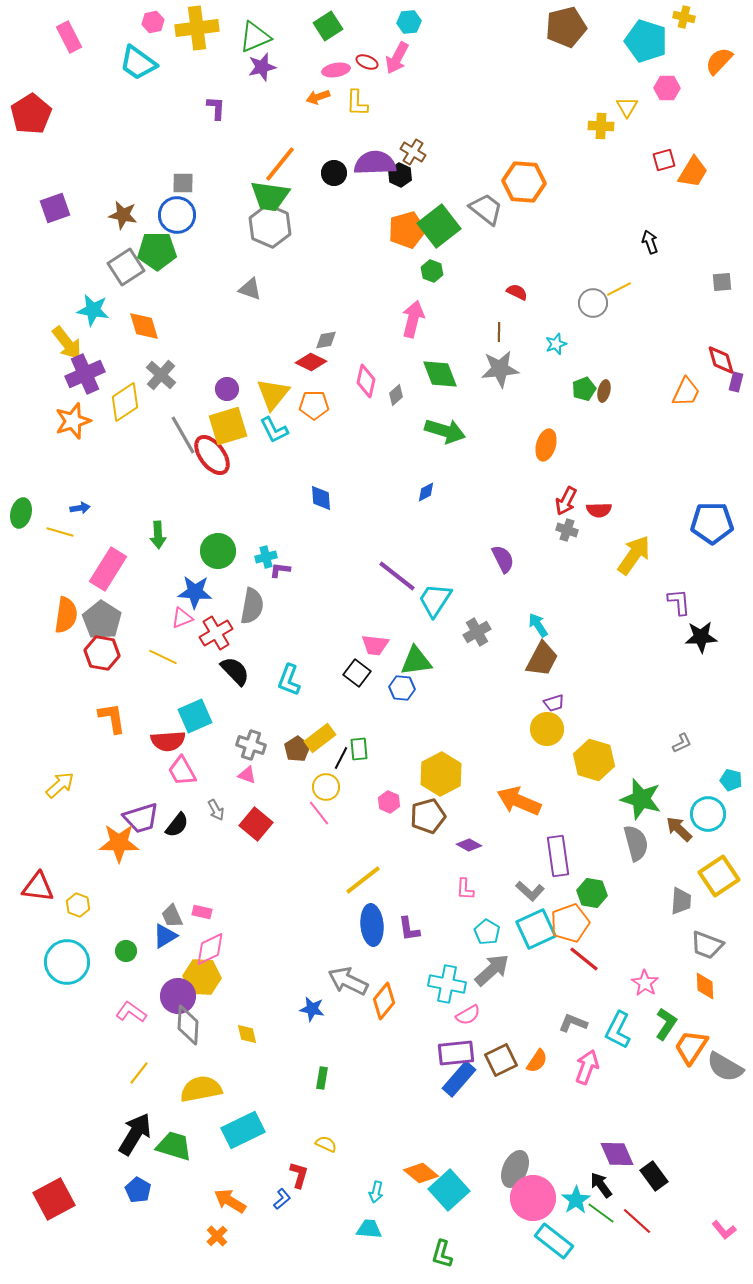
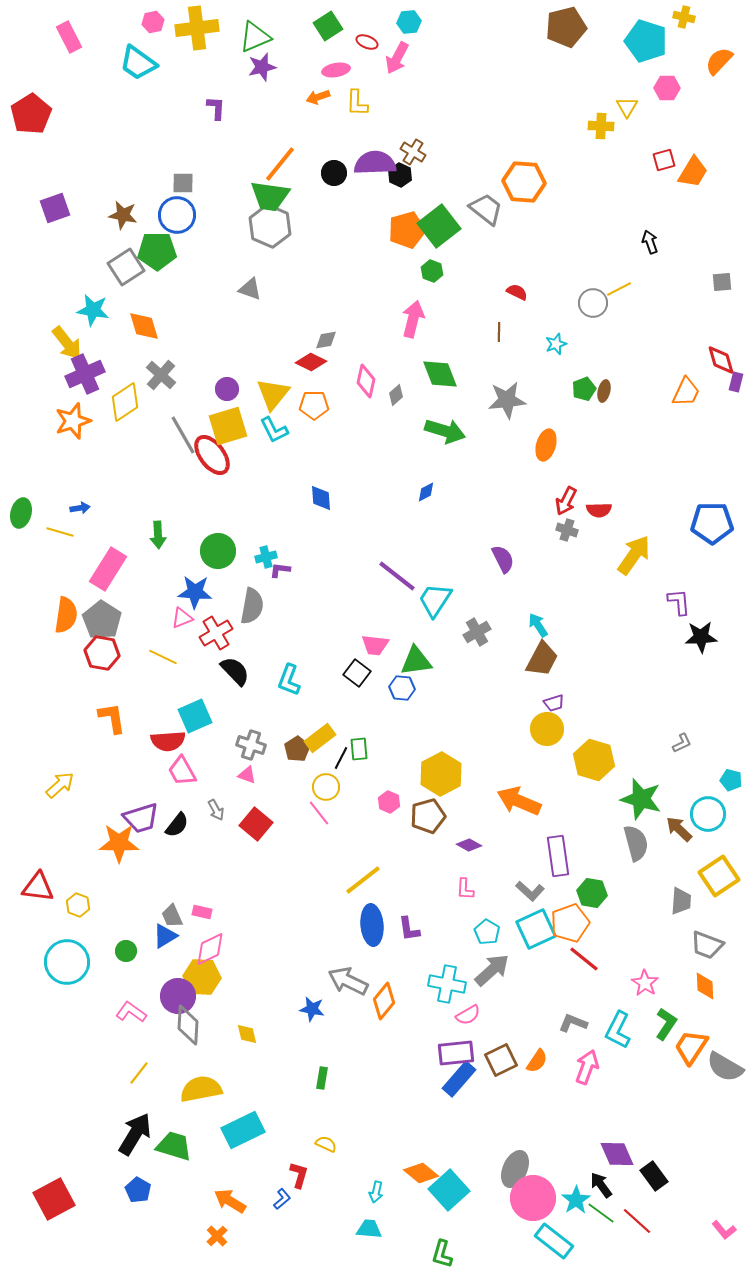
red ellipse at (367, 62): moved 20 px up
gray star at (500, 369): moved 7 px right, 31 px down
